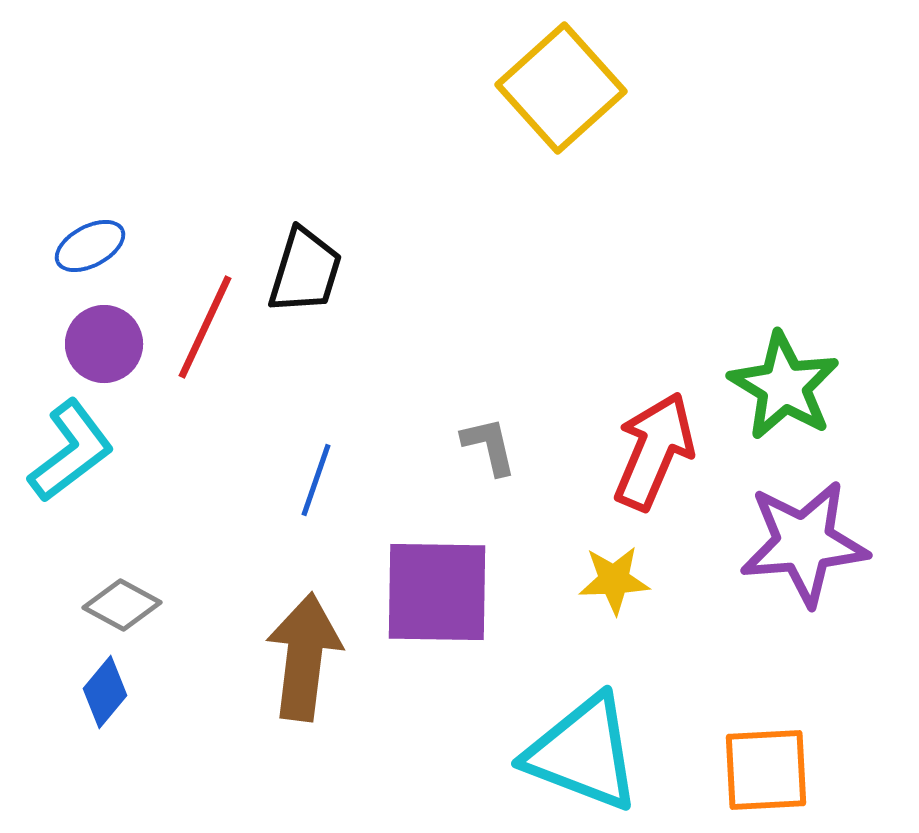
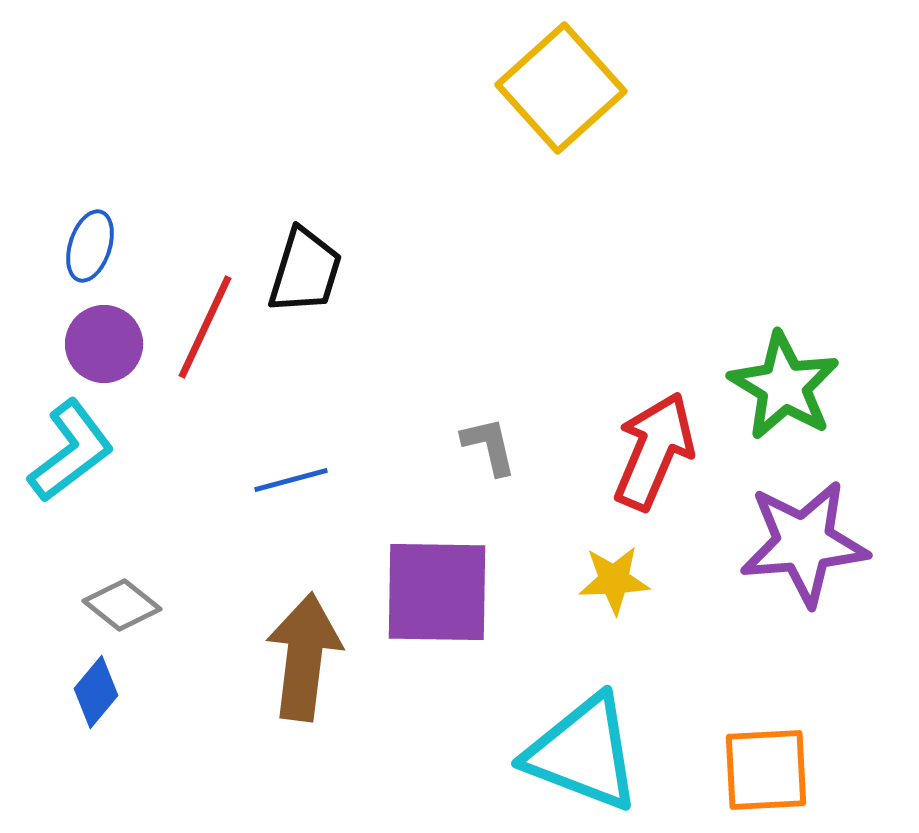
blue ellipse: rotated 44 degrees counterclockwise
blue line: moved 25 px left; rotated 56 degrees clockwise
gray diamond: rotated 10 degrees clockwise
blue diamond: moved 9 px left
